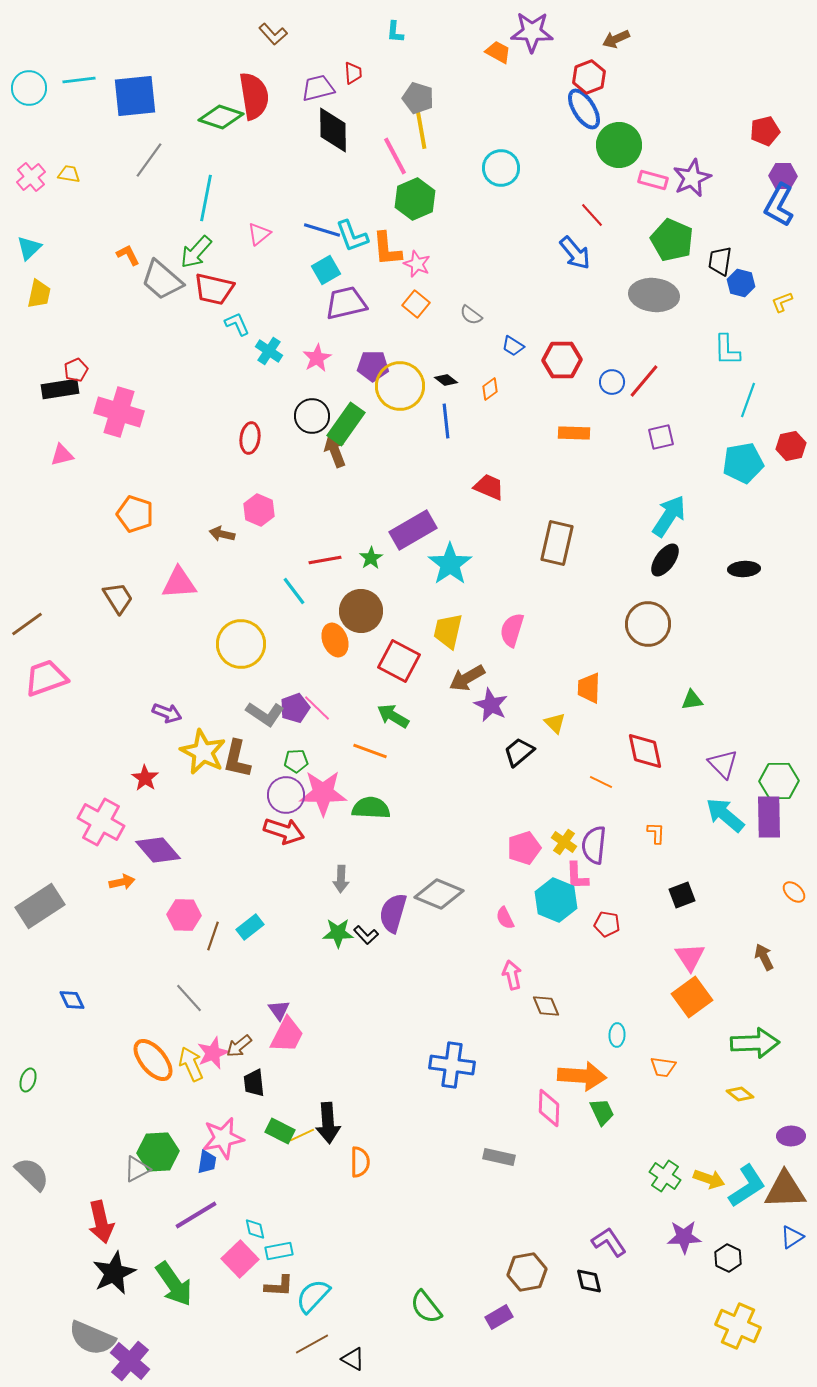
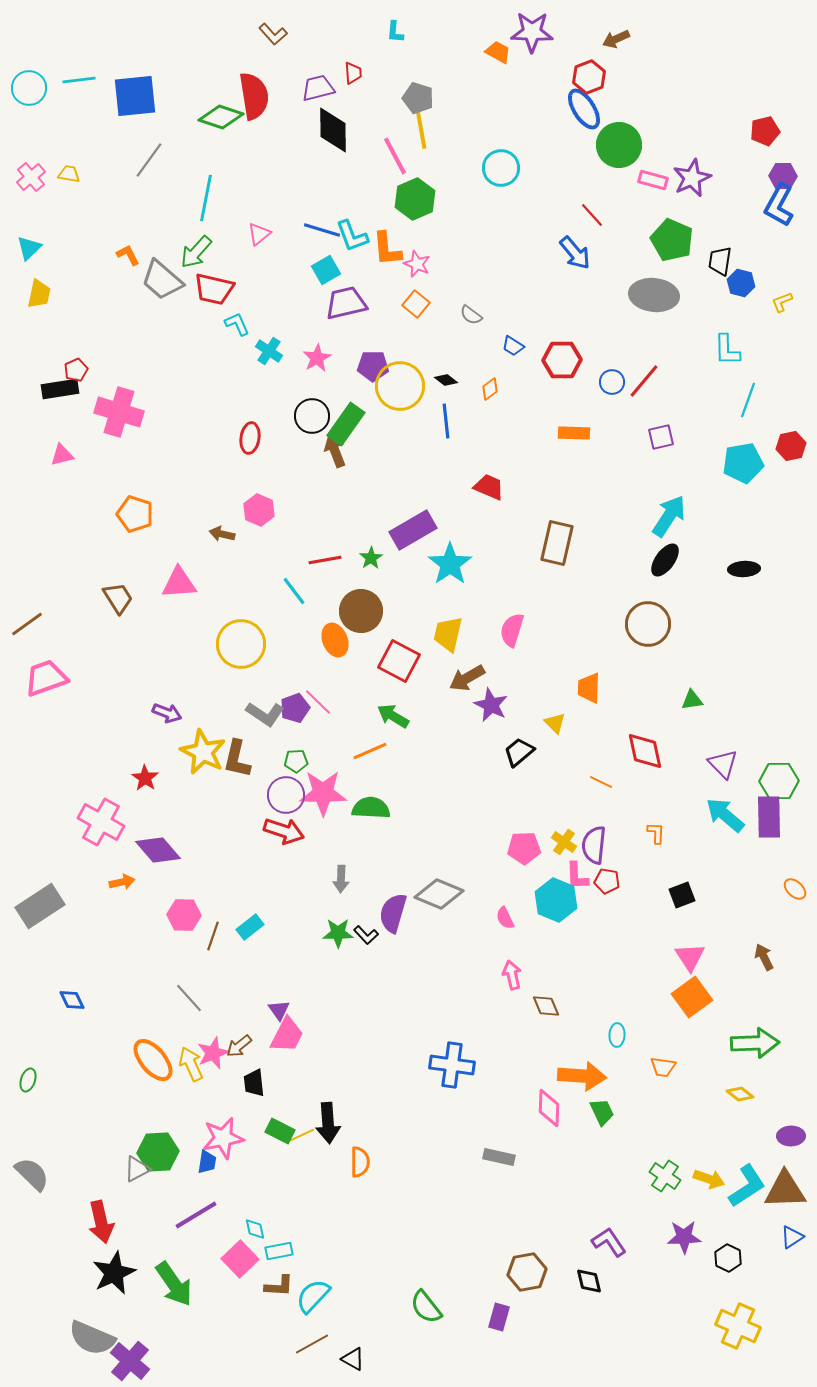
yellow trapezoid at (448, 631): moved 3 px down
pink line at (317, 708): moved 1 px right, 6 px up
orange line at (370, 751): rotated 44 degrees counterclockwise
pink pentagon at (524, 848): rotated 16 degrees clockwise
orange ellipse at (794, 892): moved 1 px right, 3 px up
red pentagon at (607, 924): moved 43 px up
purple rectangle at (499, 1317): rotated 44 degrees counterclockwise
